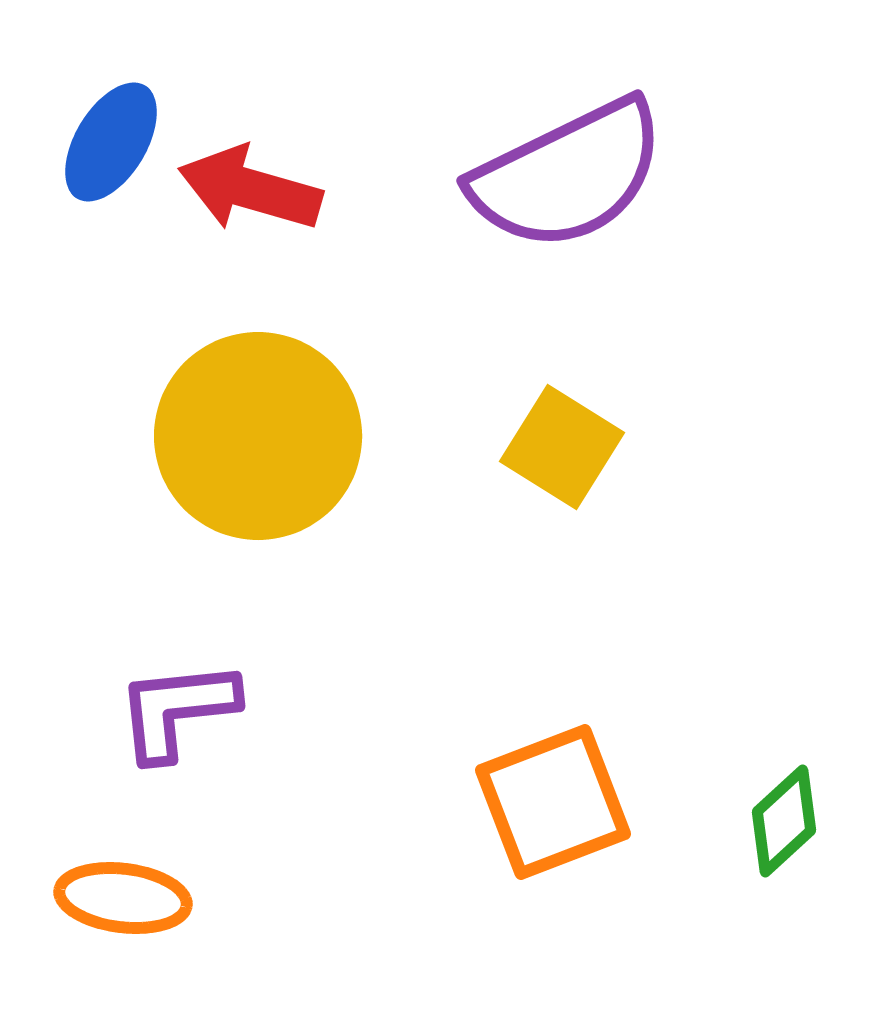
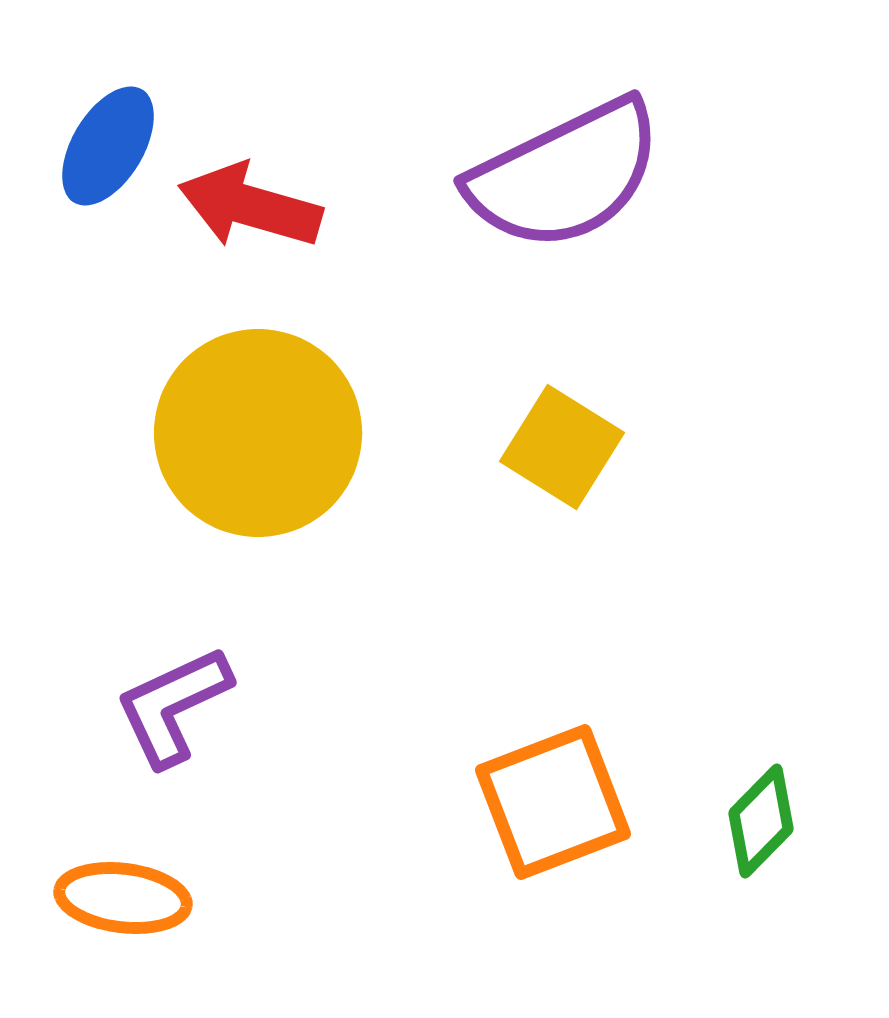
blue ellipse: moved 3 px left, 4 px down
purple semicircle: moved 3 px left
red arrow: moved 17 px down
yellow circle: moved 3 px up
purple L-shape: moved 4 px left, 4 px up; rotated 19 degrees counterclockwise
green diamond: moved 23 px left; rotated 3 degrees counterclockwise
